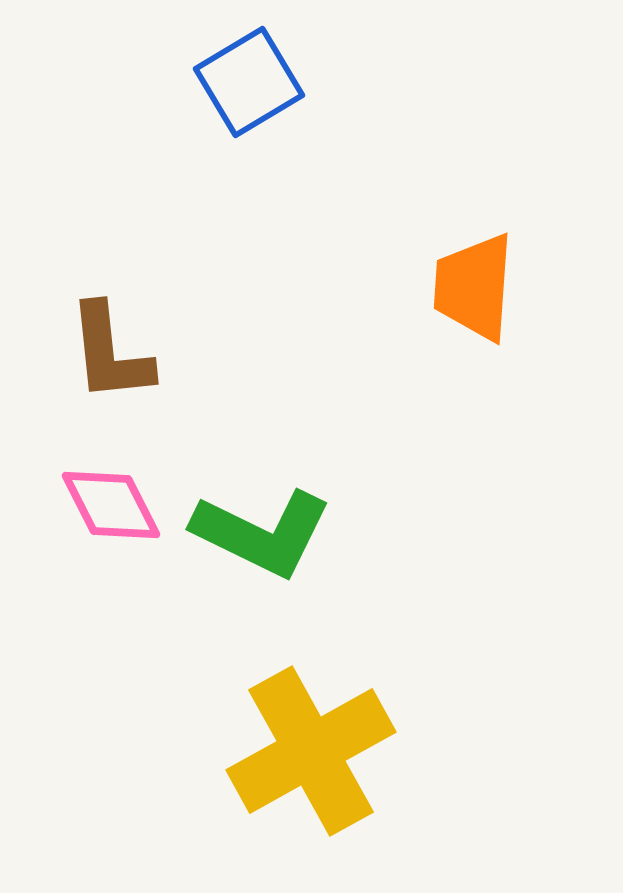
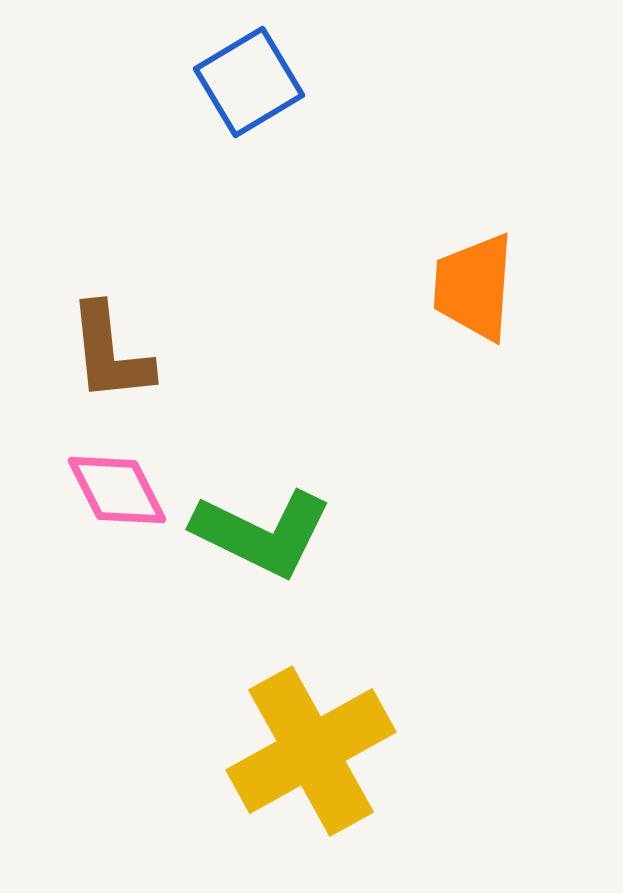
pink diamond: moved 6 px right, 15 px up
